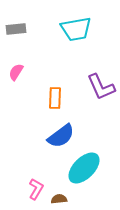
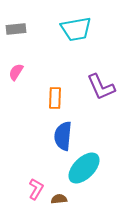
blue semicircle: moved 2 px right; rotated 132 degrees clockwise
